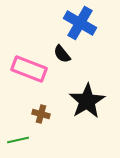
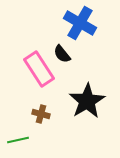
pink rectangle: moved 10 px right; rotated 36 degrees clockwise
